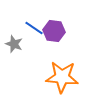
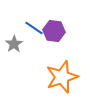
gray star: rotated 18 degrees clockwise
orange star: rotated 24 degrees counterclockwise
